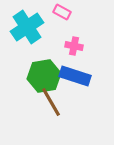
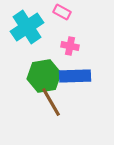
pink cross: moved 4 px left
blue rectangle: rotated 20 degrees counterclockwise
